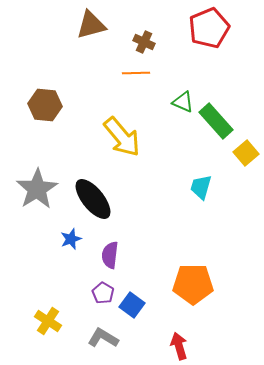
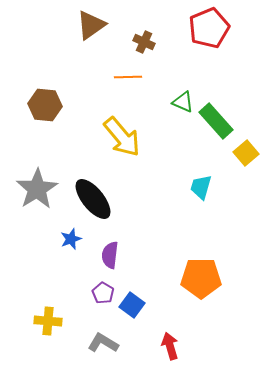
brown triangle: rotated 20 degrees counterclockwise
orange line: moved 8 px left, 4 px down
orange pentagon: moved 8 px right, 6 px up
yellow cross: rotated 28 degrees counterclockwise
gray L-shape: moved 5 px down
red arrow: moved 9 px left
